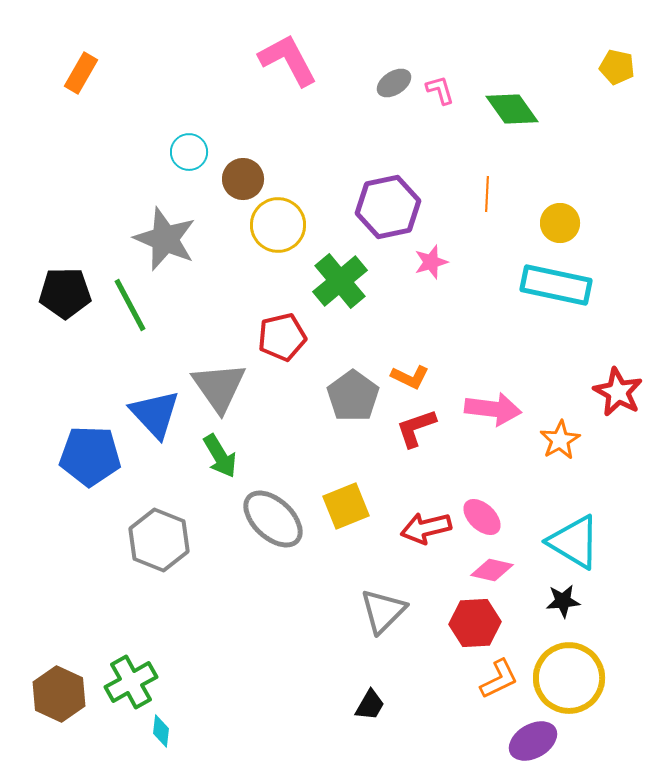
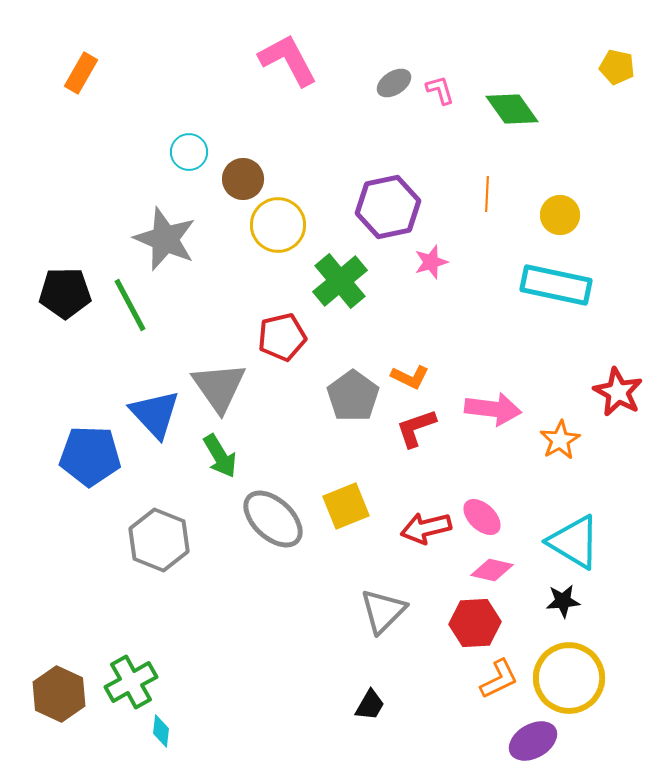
yellow circle at (560, 223): moved 8 px up
